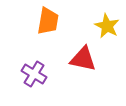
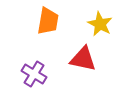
yellow star: moved 7 px left, 2 px up
